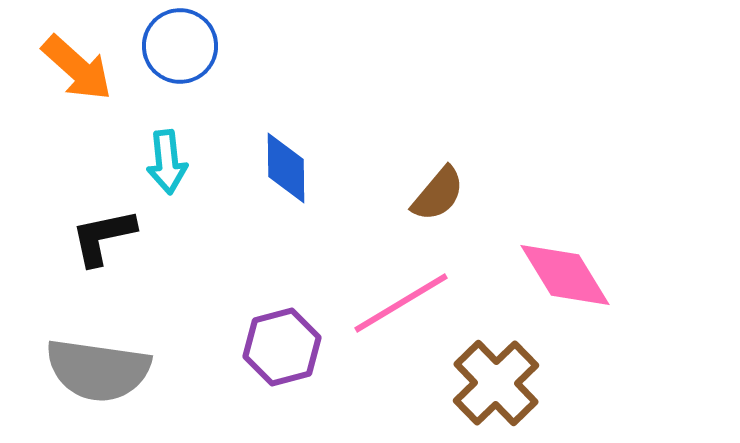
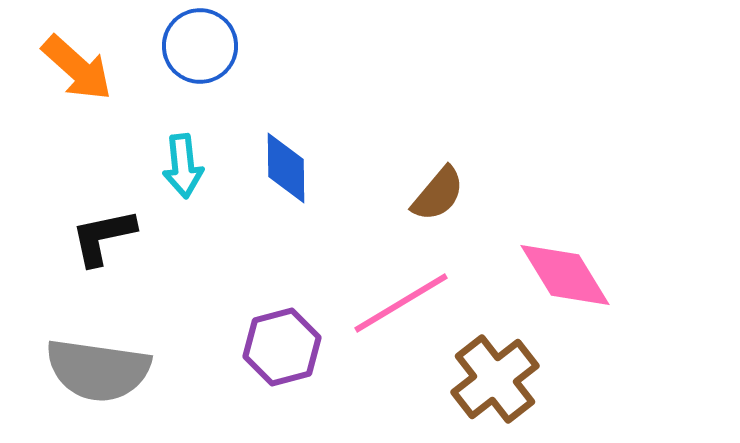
blue circle: moved 20 px right
cyan arrow: moved 16 px right, 4 px down
brown cross: moved 1 px left, 4 px up; rotated 6 degrees clockwise
